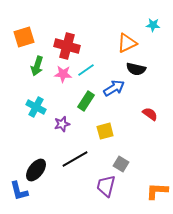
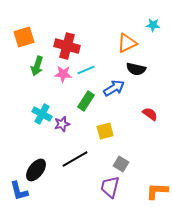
cyan line: rotated 12 degrees clockwise
cyan cross: moved 6 px right, 7 px down
purple trapezoid: moved 4 px right, 1 px down
